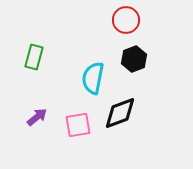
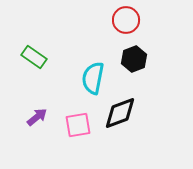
green rectangle: rotated 70 degrees counterclockwise
